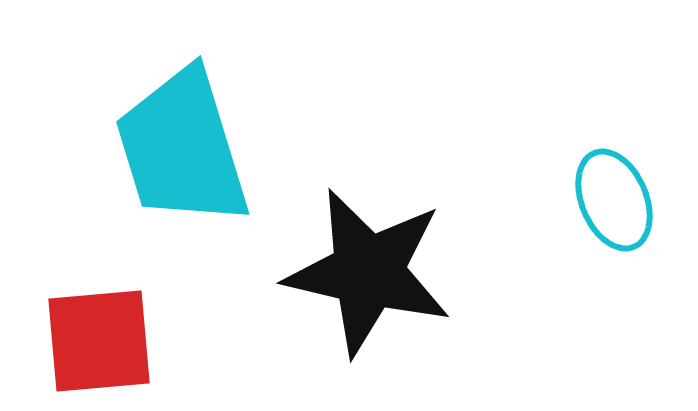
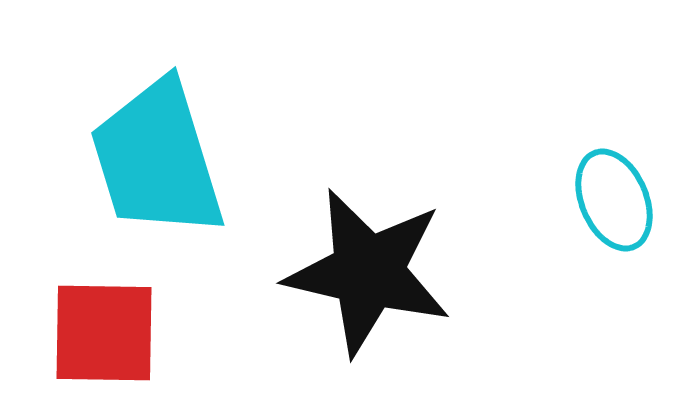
cyan trapezoid: moved 25 px left, 11 px down
red square: moved 5 px right, 8 px up; rotated 6 degrees clockwise
